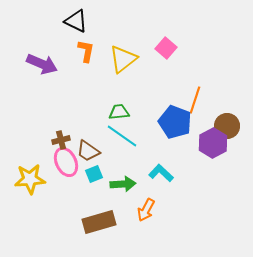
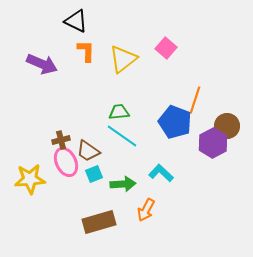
orange L-shape: rotated 10 degrees counterclockwise
